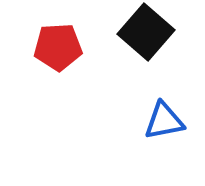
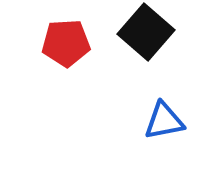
red pentagon: moved 8 px right, 4 px up
